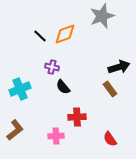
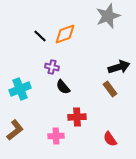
gray star: moved 6 px right
